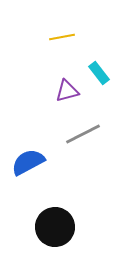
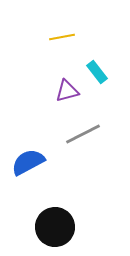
cyan rectangle: moved 2 px left, 1 px up
